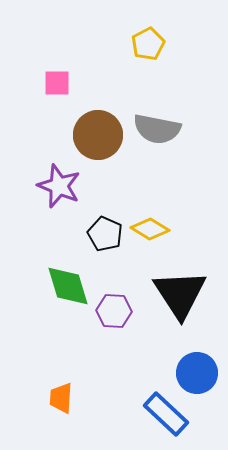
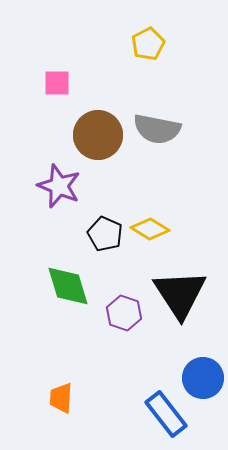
purple hexagon: moved 10 px right, 2 px down; rotated 16 degrees clockwise
blue circle: moved 6 px right, 5 px down
blue rectangle: rotated 9 degrees clockwise
